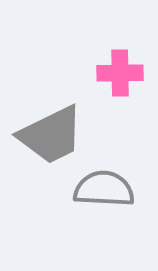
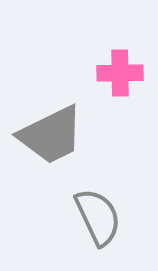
gray semicircle: moved 6 px left, 28 px down; rotated 62 degrees clockwise
